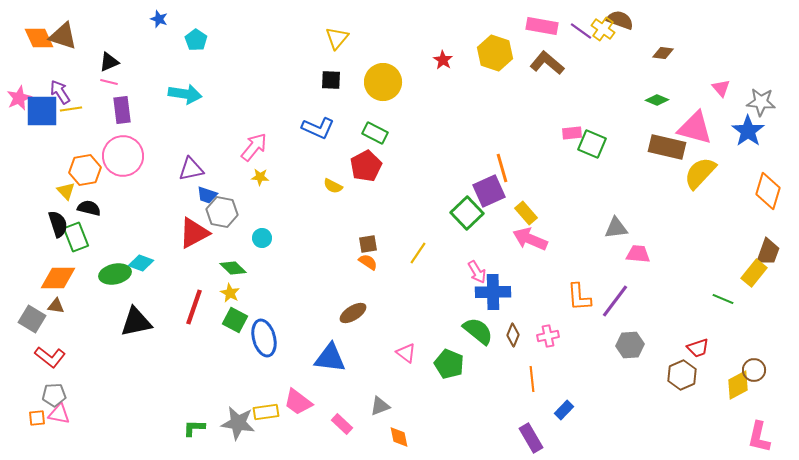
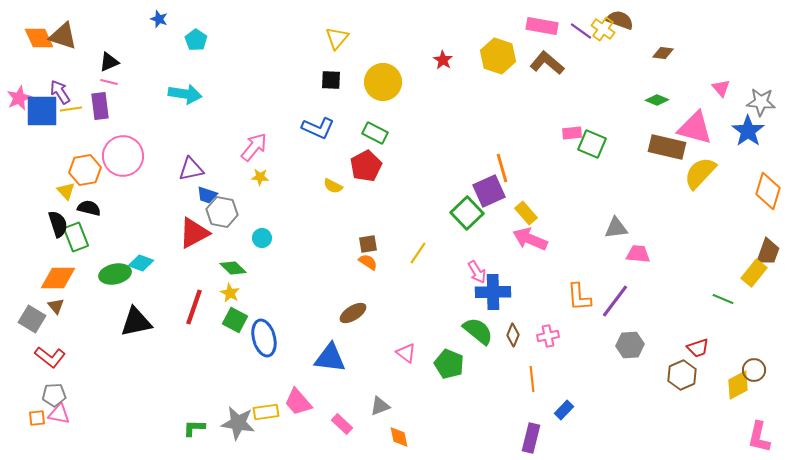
yellow hexagon at (495, 53): moved 3 px right, 3 px down
purple rectangle at (122, 110): moved 22 px left, 4 px up
brown triangle at (56, 306): rotated 42 degrees clockwise
pink trapezoid at (298, 402): rotated 12 degrees clockwise
purple rectangle at (531, 438): rotated 44 degrees clockwise
